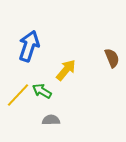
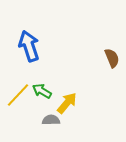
blue arrow: rotated 36 degrees counterclockwise
yellow arrow: moved 1 px right, 33 px down
